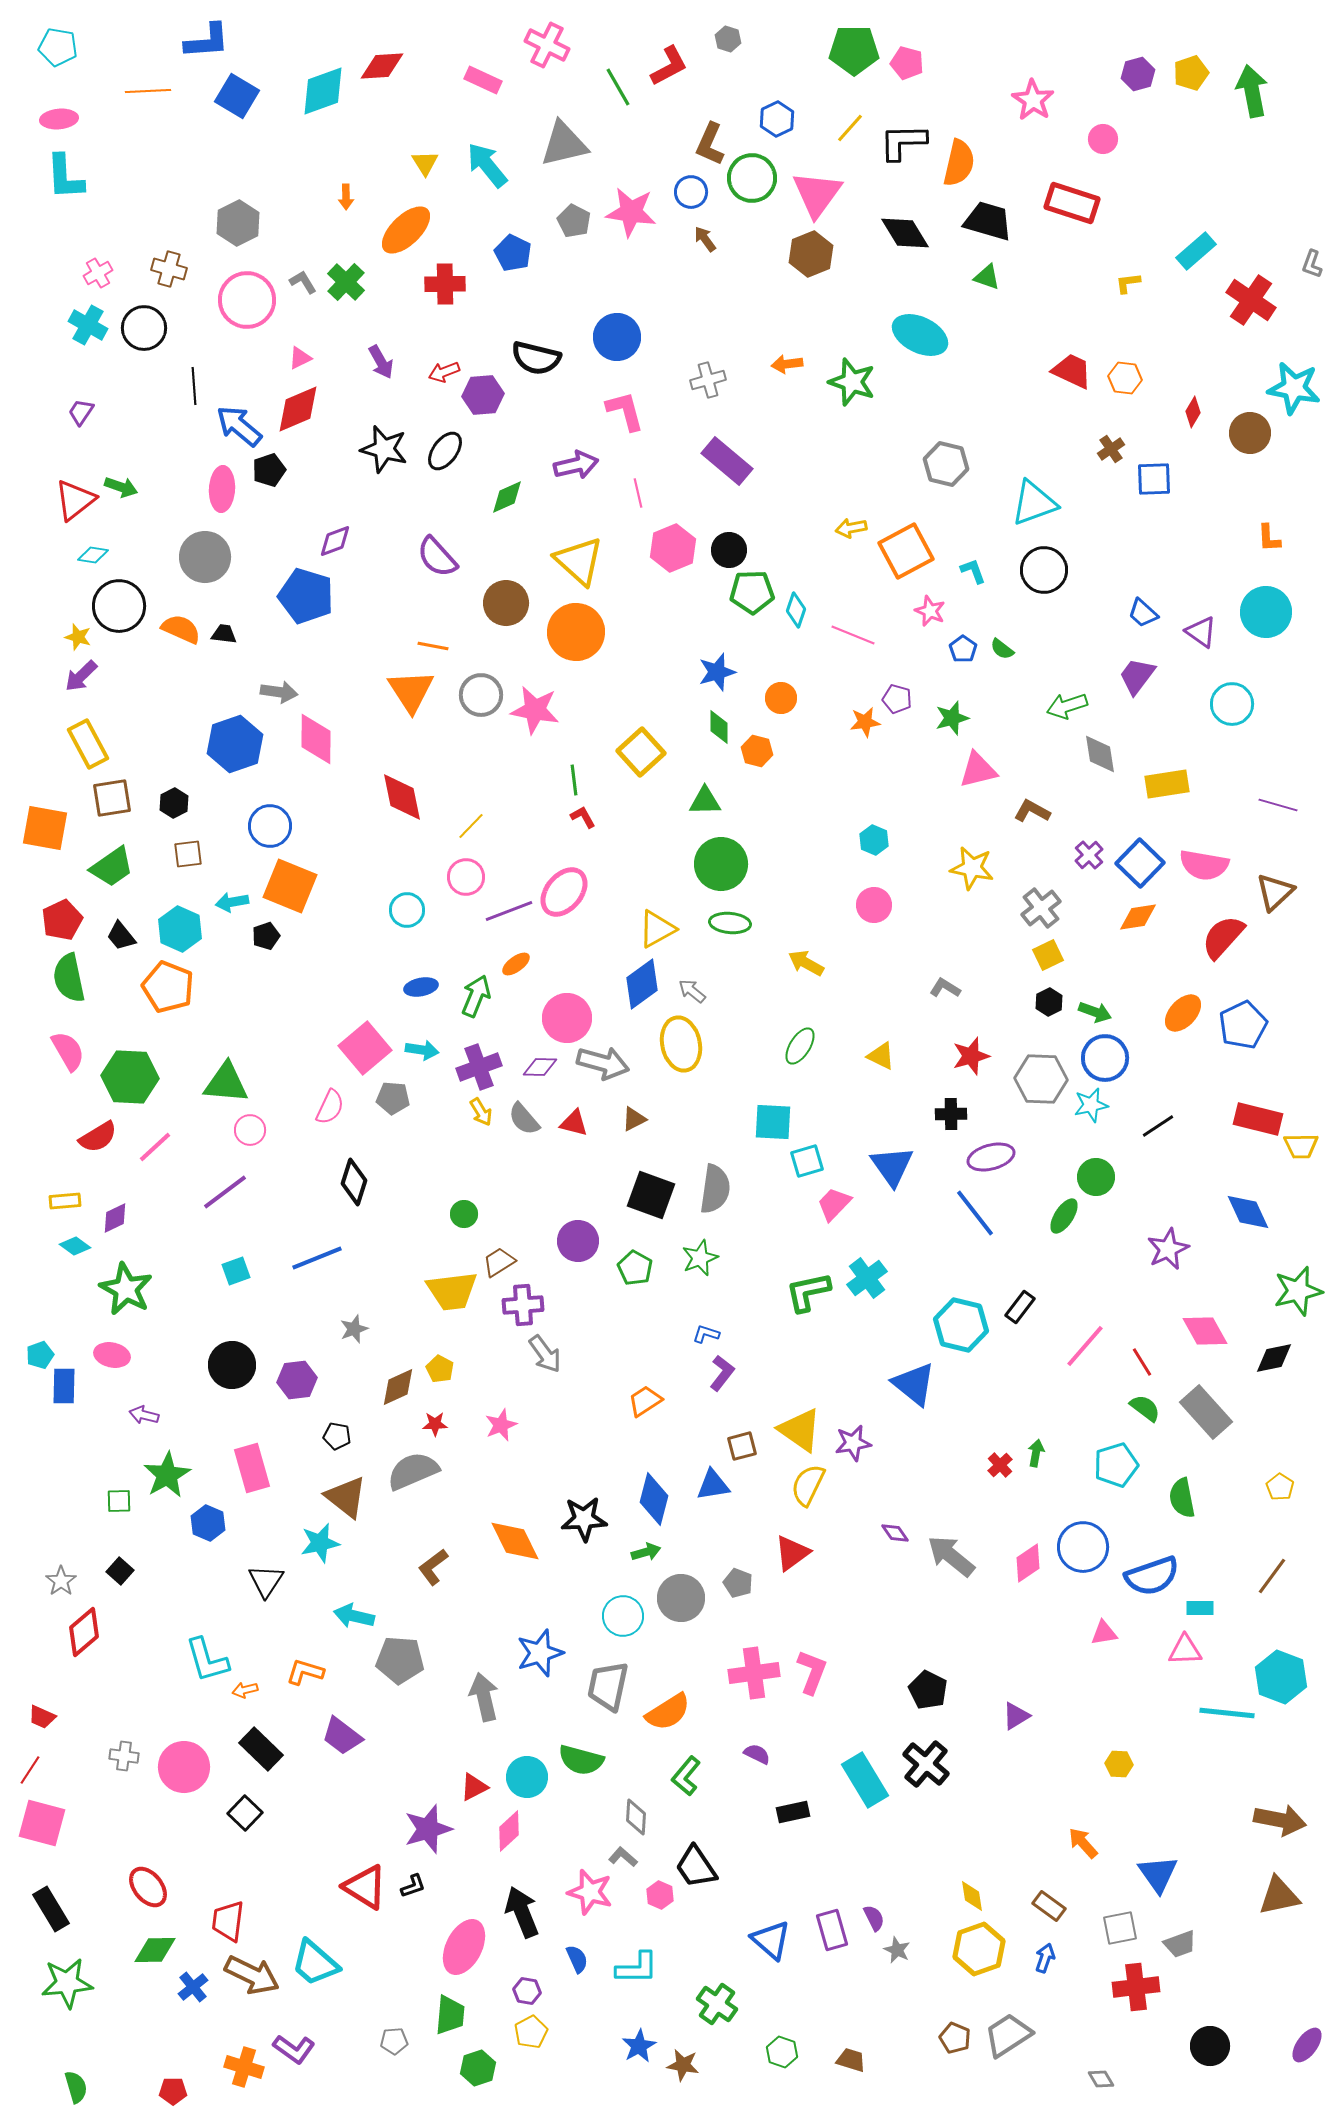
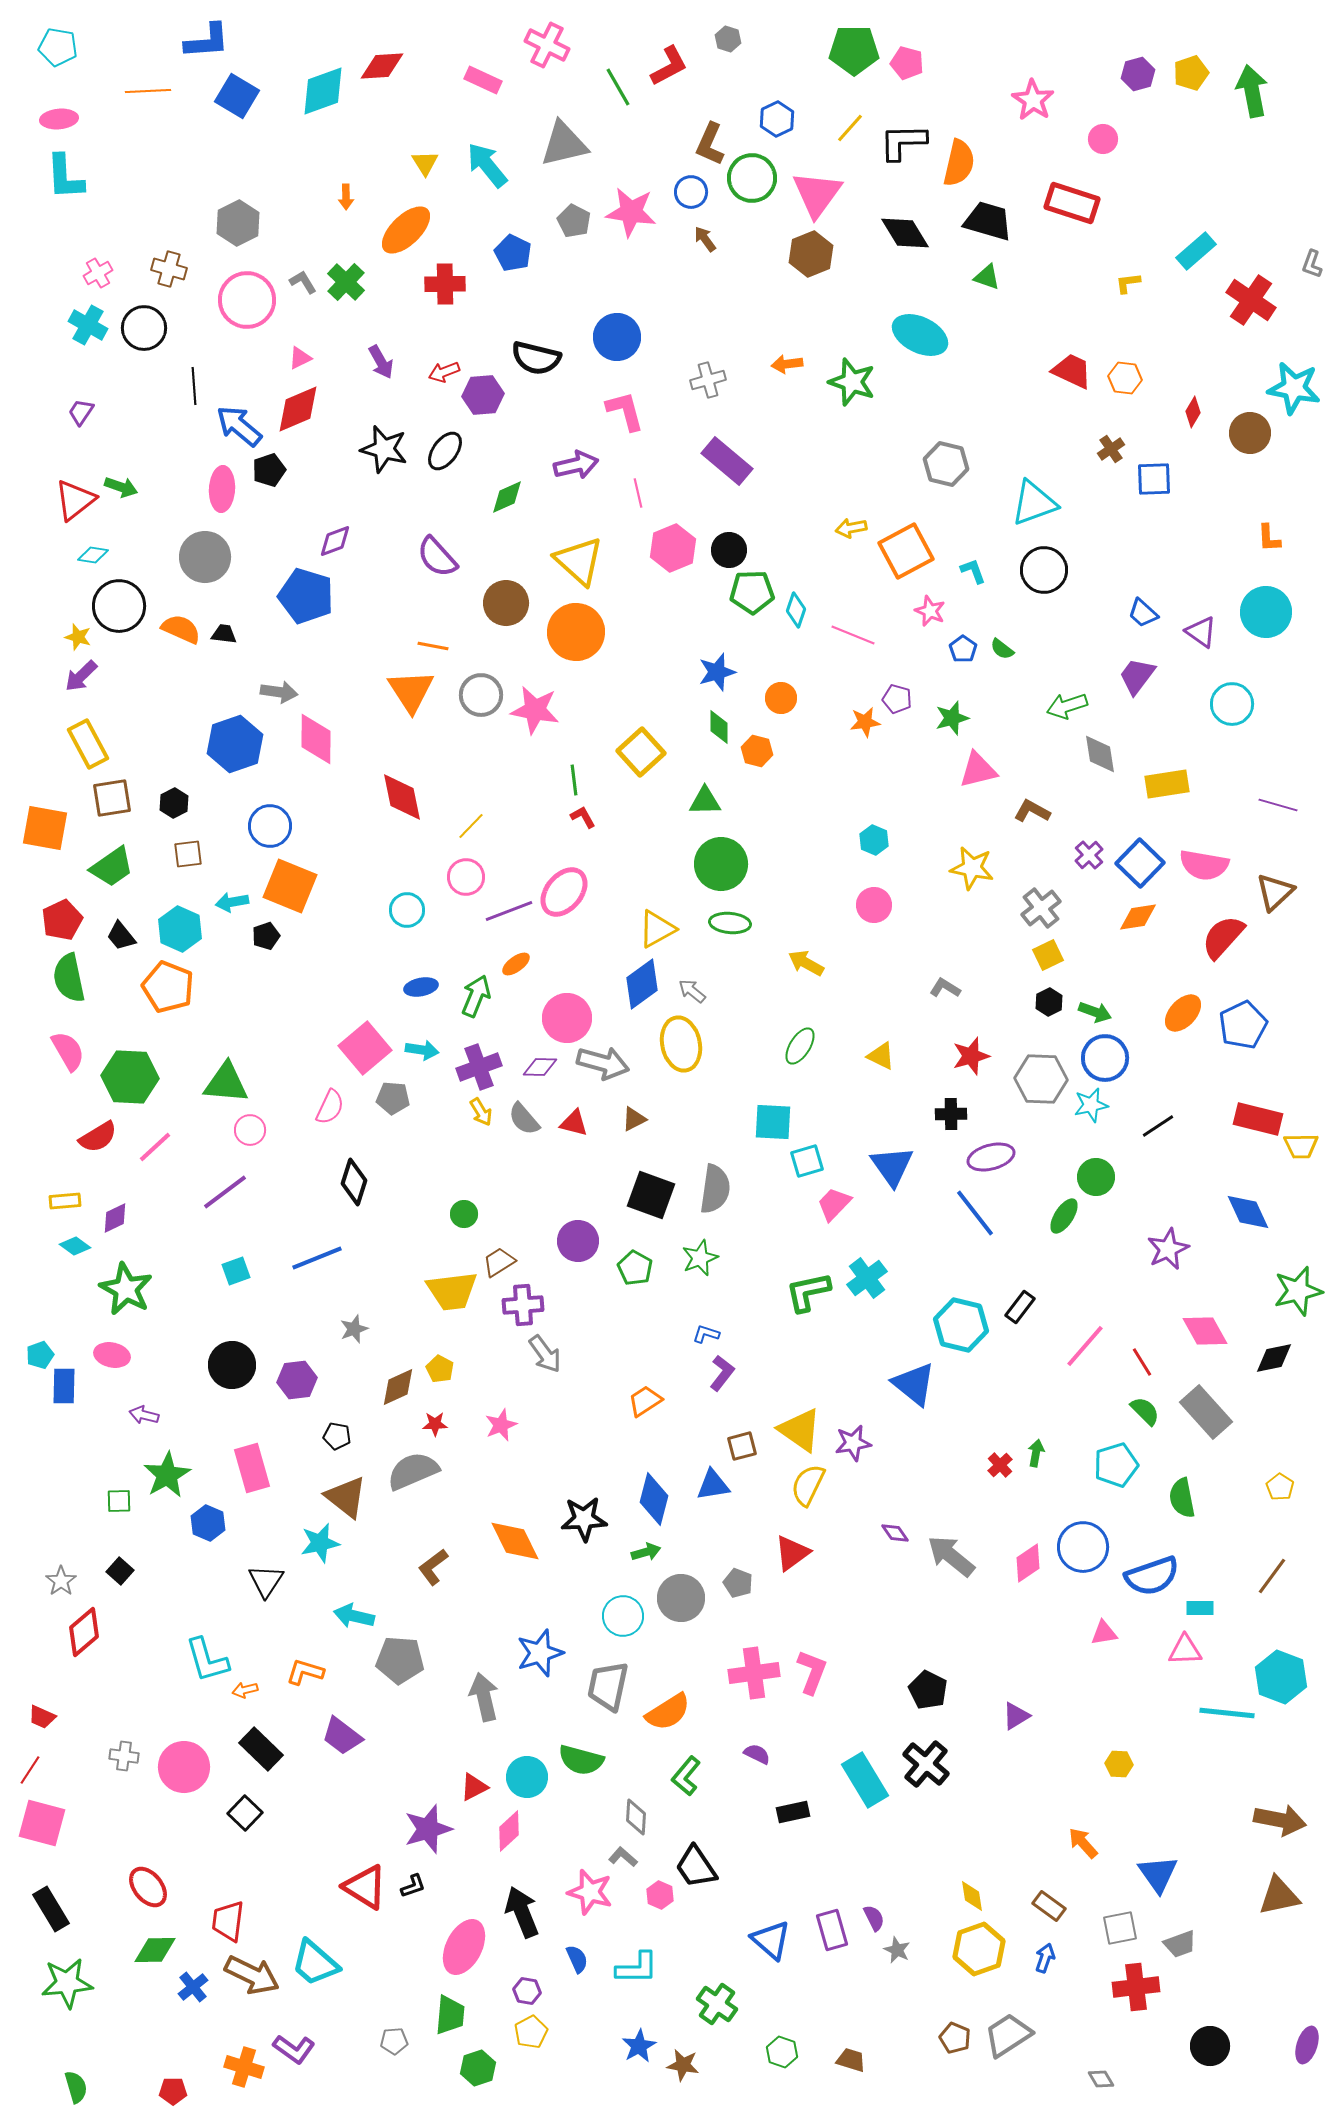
green semicircle at (1145, 1408): moved 3 px down; rotated 8 degrees clockwise
purple ellipse at (1307, 2045): rotated 18 degrees counterclockwise
